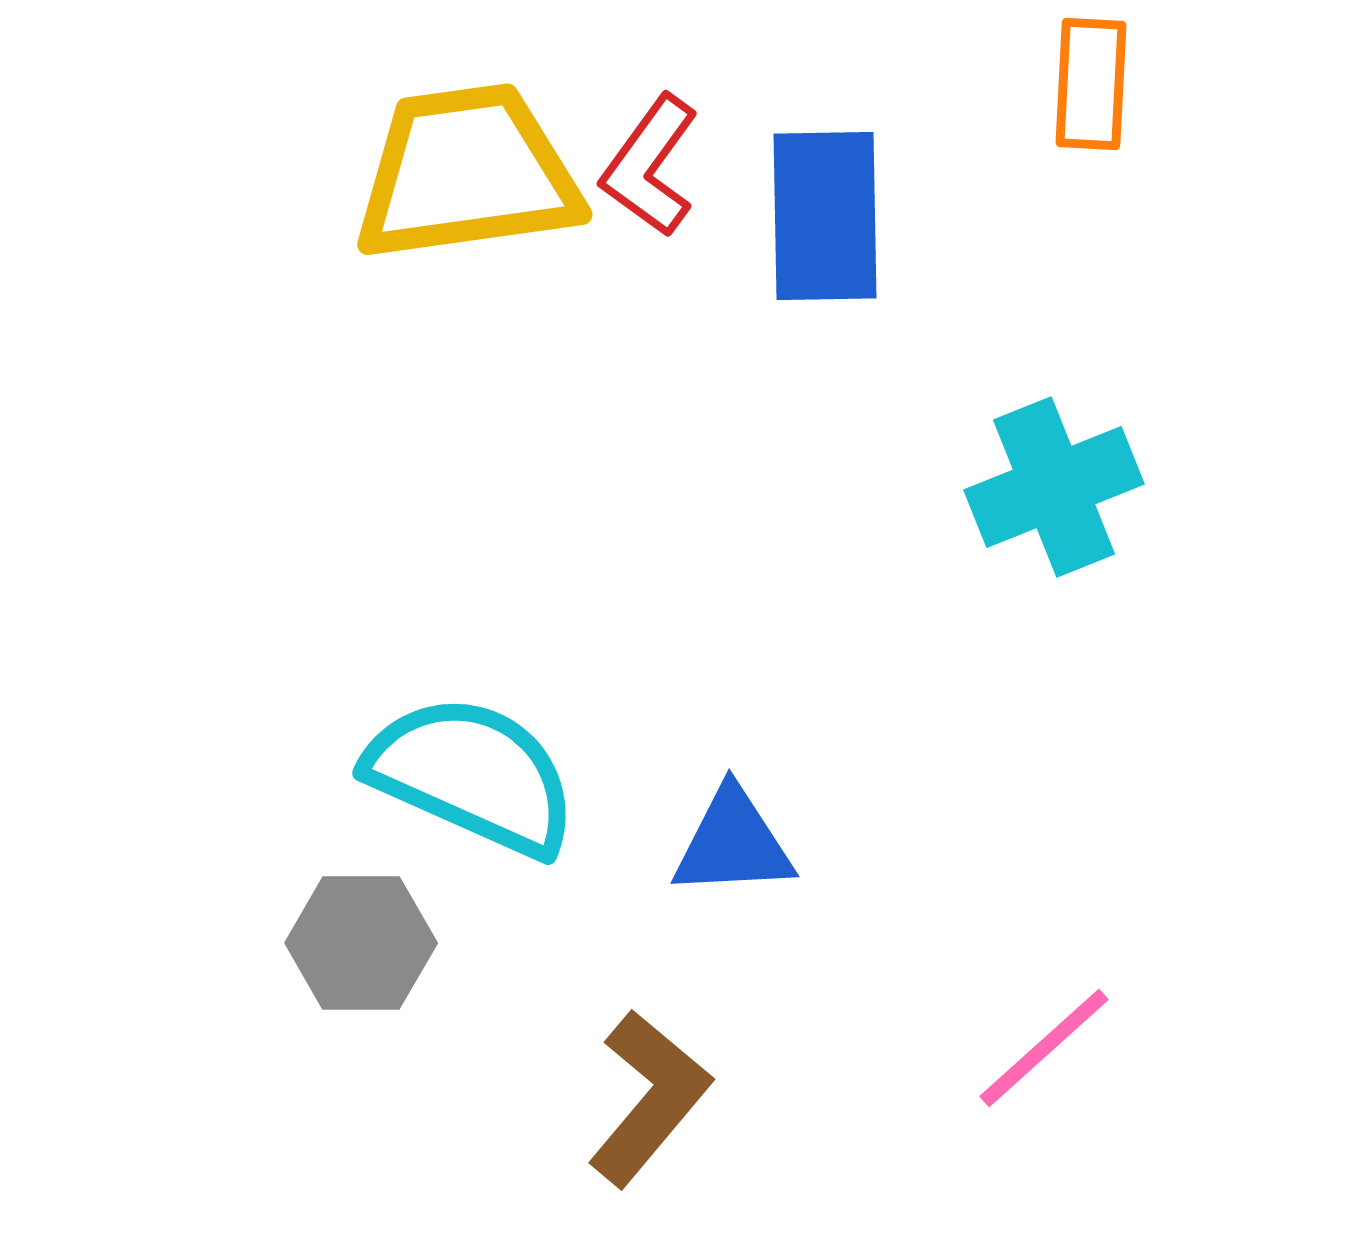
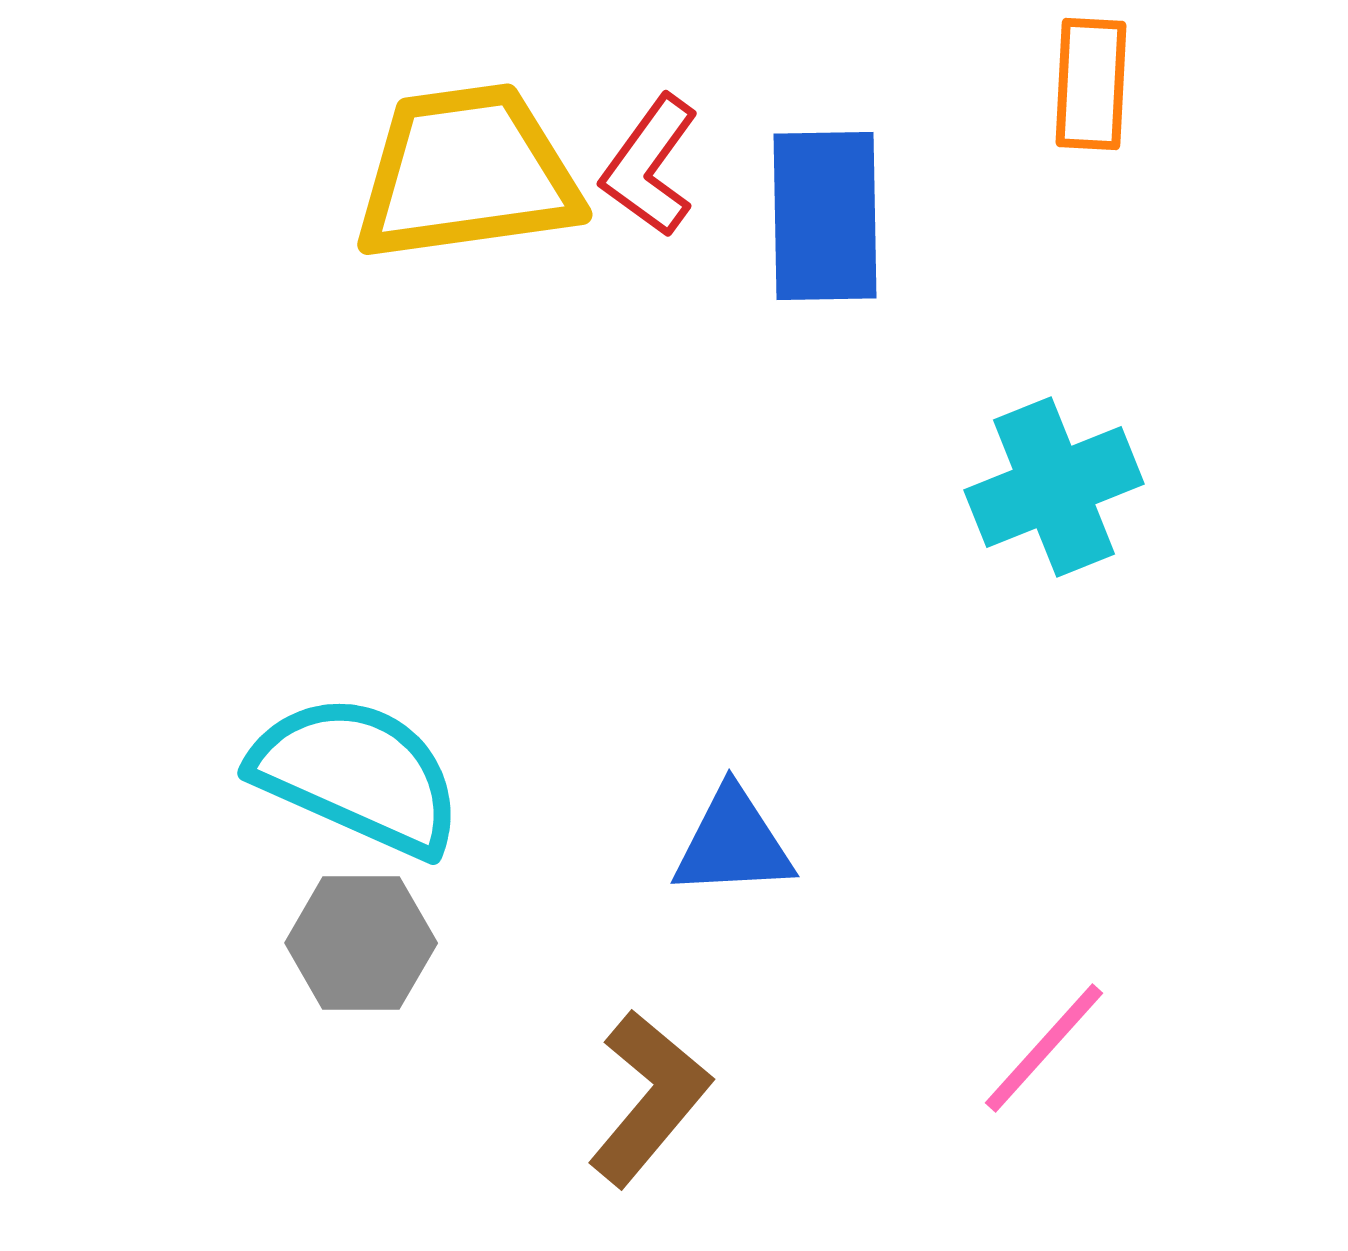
cyan semicircle: moved 115 px left
pink line: rotated 6 degrees counterclockwise
